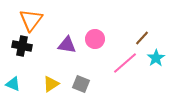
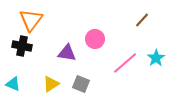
brown line: moved 18 px up
purple triangle: moved 8 px down
